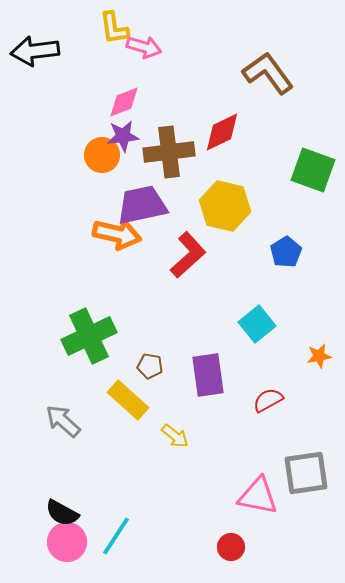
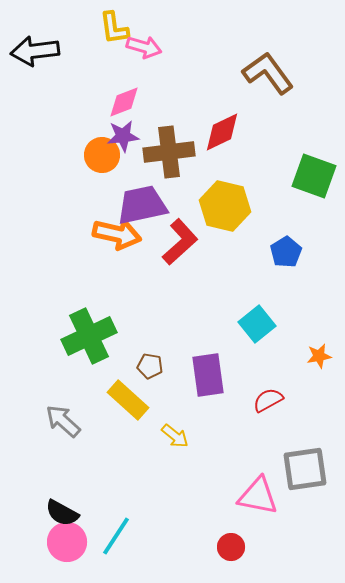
green square: moved 1 px right, 6 px down
red L-shape: moved 8 px left, 13 px up
gray square: moved 1 px left, 4 px up
